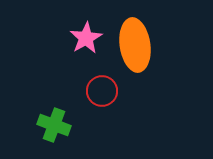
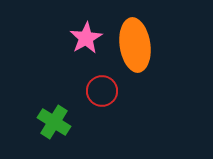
green cross: moved 3 px up; rotated 12 degrees clockwise
